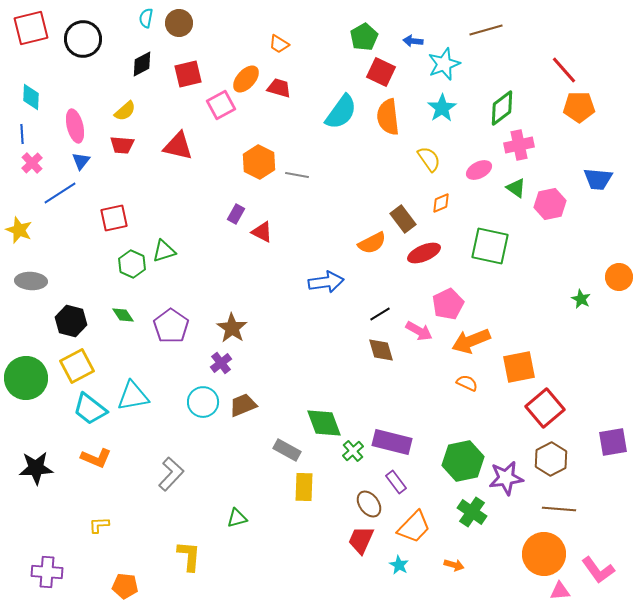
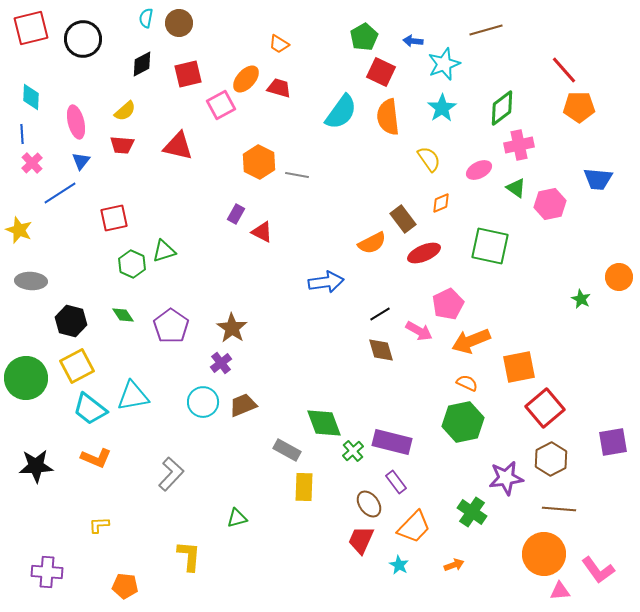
pink ellipse at (75, 126): moved 1 px right, 4 px up
green hexagon at (463, 461): moved 39 px up
black star at (36, 468): moved 2 px up
orange arrow at (454, 565): rotated 36 degrees counterclockwise
